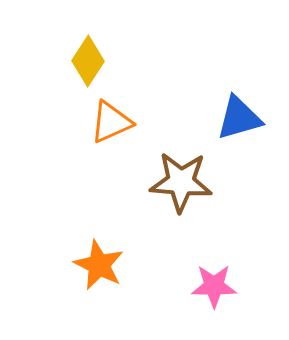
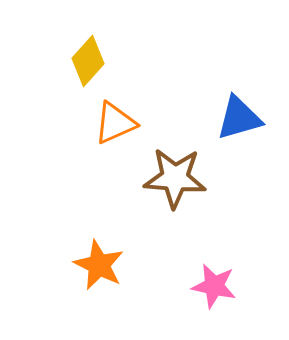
yellow diamond: rotated 9 degrees clockwise
orange triangle: moved 4 px right, 1 px down
brown star: moved 6 px left, 4 px up
pink star: rotated 12 degrees clockwise
